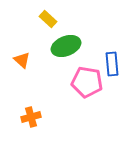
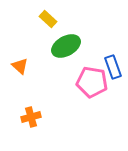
green ellipse: rotated 8 degrees counterclockwise
orange triangle: moved 2 px left, 6 px down
blue rectangle: moved 1 px right, 3 px down; rotated 15 degrees counterclockwise
pink pentagon: moved 5 px right
